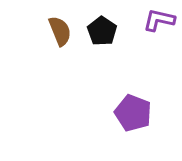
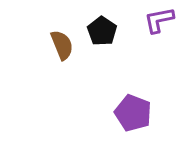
purple L-shape: rotated 24 degrees counterclockwise
brown semicircle: moved 2 px right, 14 px down
